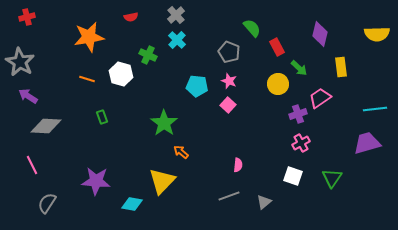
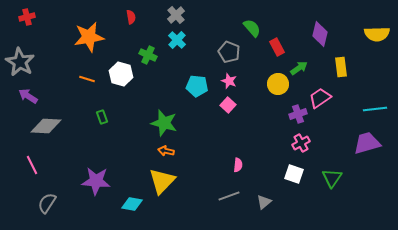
red semicircle: rotated 88 degrees counterclockwise
green arrow: rotated 78 degrees counterclockwise
green star: rotated 20 degrees counterclockwise
orange arrow: moved 15 px left, 1 px up; rotated 28 degrees counterclockwise
white square: moved 1 px right, 2 px up
